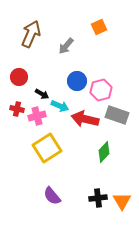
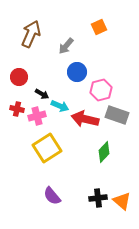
blue circle: moved 9 px up
orange triangle: rotated 18 degrees counterclockwise
